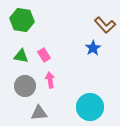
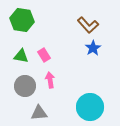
brown L-shape: moved 17 px left
